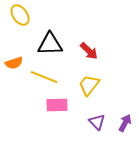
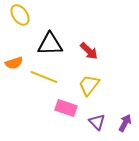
pink rectangle: moved 9 px right, 3 px down; rotated 20 degrees clockwise
